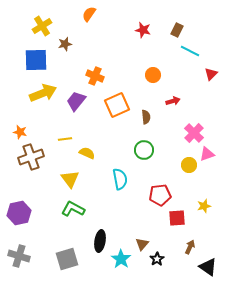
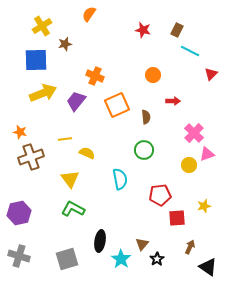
red arrow: rotated 16 degrees clockwise
